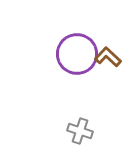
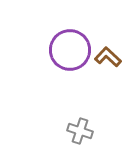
purple circle: moved 7 px left, 4 px up
